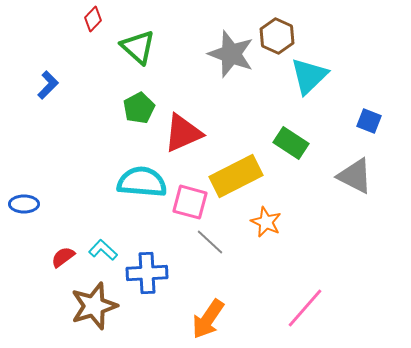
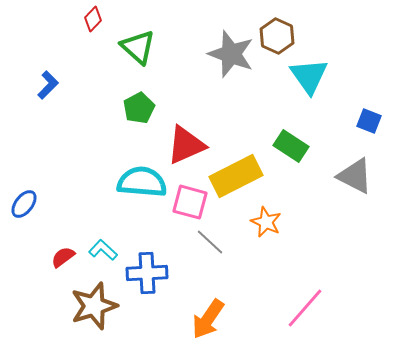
cyan triangle: rotated 21 degrees counterclockwise
red triangle: moved 3 px right, 12 px down
green rectangle: moved 3 px down
blue ellipse: rotated 52 degrees counterclockwise
